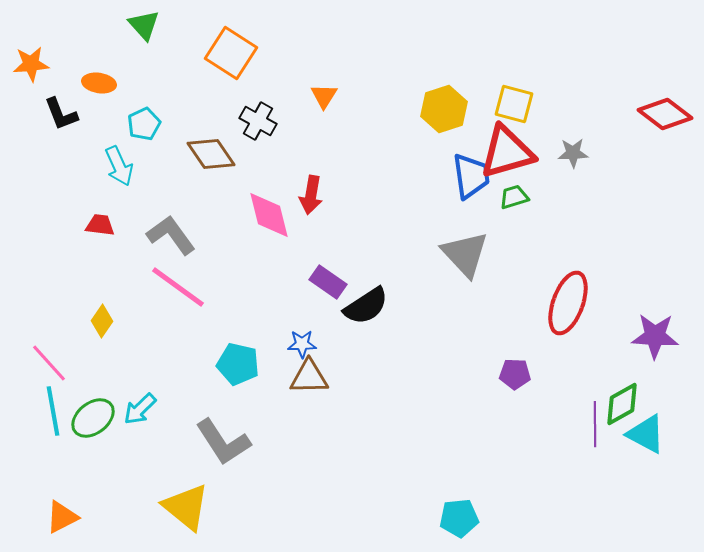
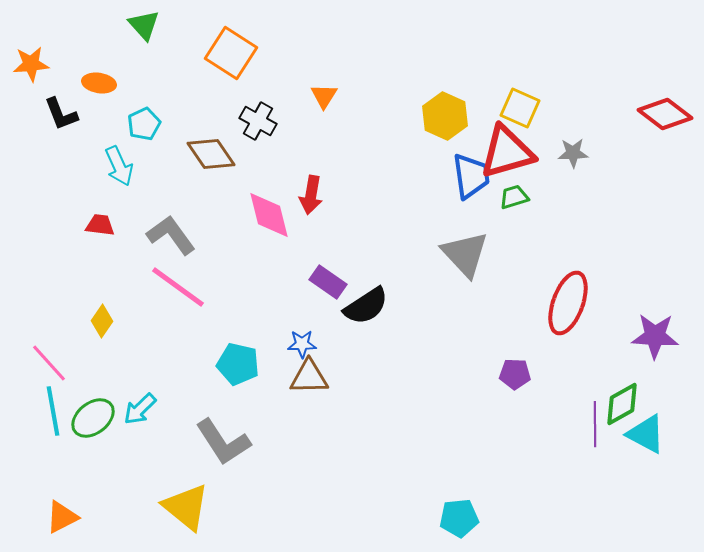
yellow square at (514, 104): moved 6 px right, 4 px down; rotated 9 degrees clockwise
yellow hexagon at (444, 109): moved 1 px right, 7 px down; rotated 18 degrees counterclockwise
